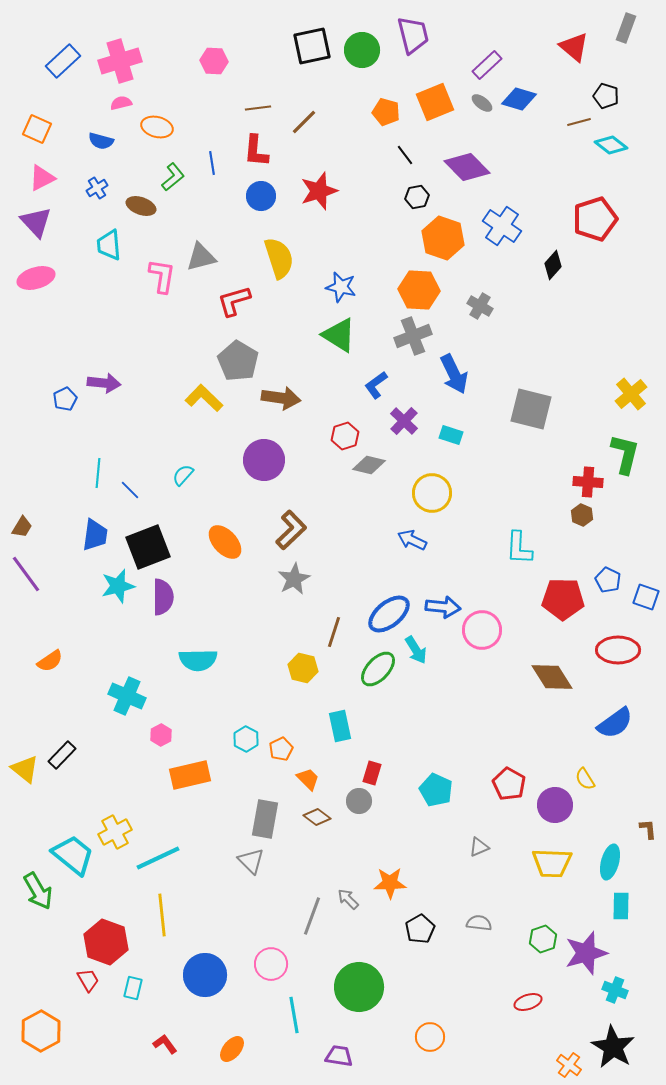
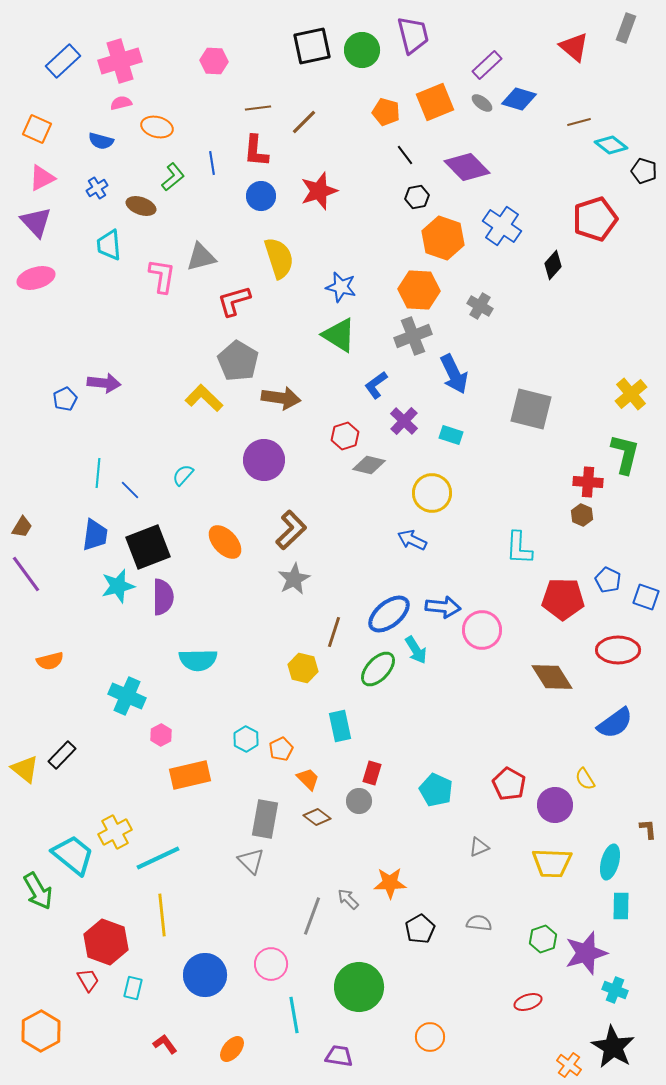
black pentagon at (606, 96): moved 38 px right, 75 px down
orange semicircle at (50, 661): rotated 20 degrees clockwise
